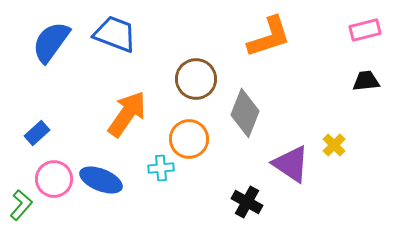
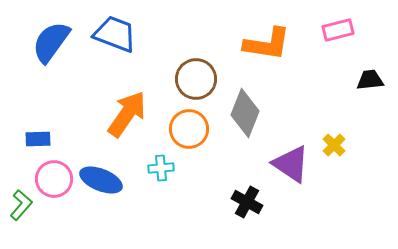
pink rectangle: moved 27 px left
orange L-shape: moved 2 px left, 7 px down; rotated 27 degrees clockwise
black trapezoid: moved 4 px right, 1 px up
blue rectangle: moved 1 px right, 6 px down; rotated 40 degrees clockwise
orange circle: moved 10 px up
